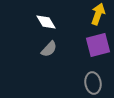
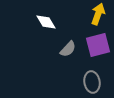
gray semicircle: moved 19 px right
gray ellipse: moved 1 px left, 1 px up
